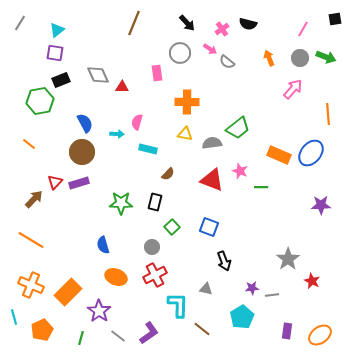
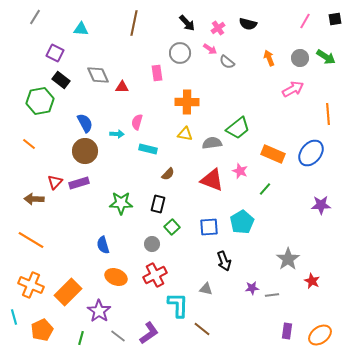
gray line at (20, 23): moved 15 px right, 6 px up
brown line at (134, 23): rotated 10 degrees counterclockwise
pink cross at (222, 29): moved 4 px left, 1 px up
pink line at (303, 29): moved 2 px right, 8 px up
cyan triangle at (57, 30): moved 24 px right, 1 px up; rotated 42 degrees clockwise
purple square at (55, 53): rotated 18 degrees clockwise
green arrow at (326, 57): rotated 12 degrees clockwise
black rectangle at (61, 80): rotated 60 degrees clockwise
pink arrow at (293, 89): rotated 20 degrees clockwise
brown circle at (82, 152): moved 3 px right, 1 px up
orange rectangle at (279, 155): moved 6 px left, 1 px up
green line at (261, 187): moved 4 px right, 2 px down; rotated 48 degrees counterclockwise
brown arrow at (34, 199): rotated 132 degrees counterclockwise
black rectangle at (155, 202): moved 3 px right, 2 px down
blue square at (209, 227): rotated 24 degrees counterclockwise
gray circle at (152, 247): moved 3 px up
cyan pentagon at (242, 317): moved 95 px up
